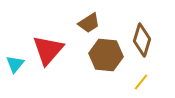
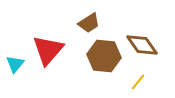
brown diamond: moved 5 px down; rotated 52 degrees counterclockwise
brown hexagon: moved 2 px left, 1 px down
yellow line: moved 3 px left
